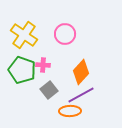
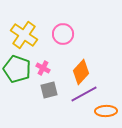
pink circle: moved 2 px left
pink cross: moved 3 px down; rotated 24 degrees clockwise
green pentagon: moved 5 px left, 1 px up
gray square: rotated 24 degrees clockwise
purple line: moved 3 px right, 1 px up
orange ellipse: moved 36 px right
